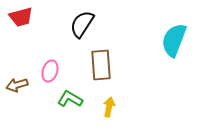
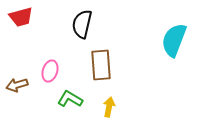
black semicircle: rotated 20 degrees counterclockwise
